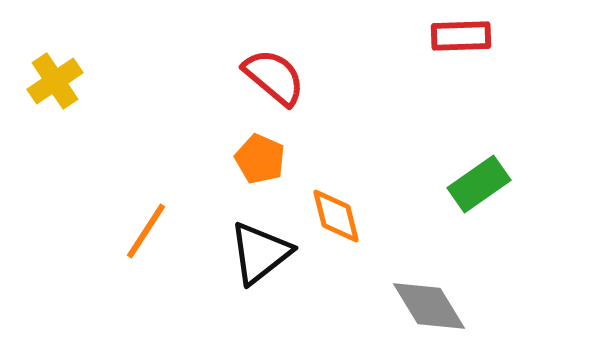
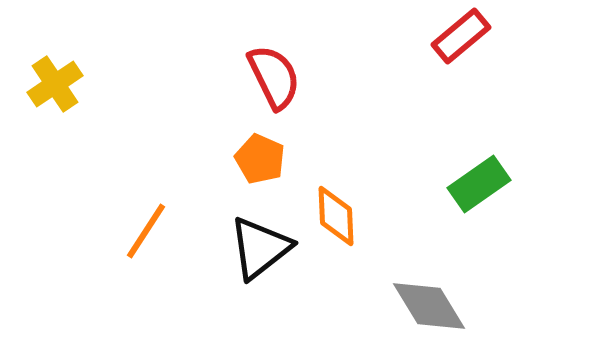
red rectangle: rotated 38 degrees counterclockwise
red semicircle: rotated 24 degrees clockwise
yellow cross: moved 3 px down
orange diamond: rotated 12 degrees clockwise
black triangle: moved 5 px up
